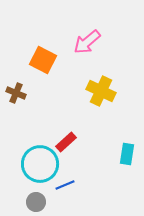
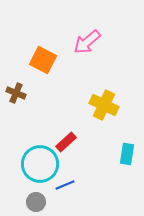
yellow cross: moved 3 px right, 14 px down
